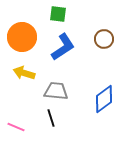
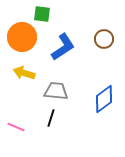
green square: moved 16 px left
black line: rotated 36 degrees clockwise
